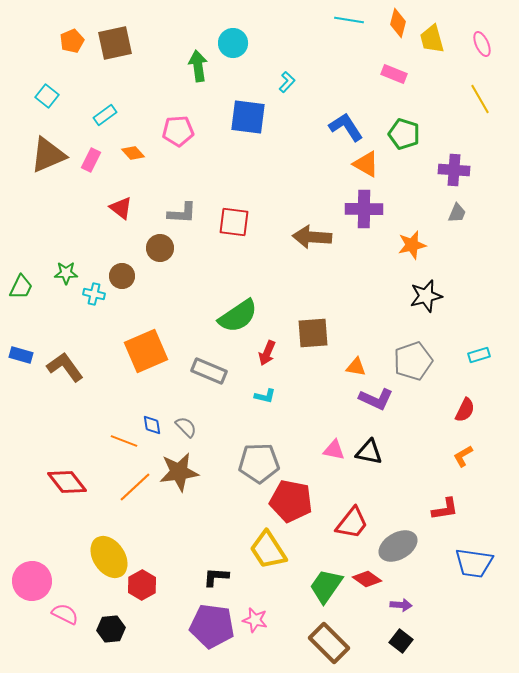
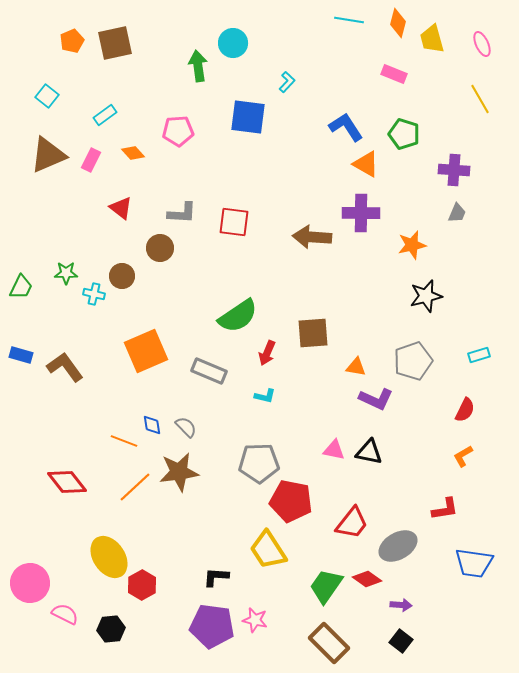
purple cross at (364, 209): moved 3 px left, 4 px down
pink circle at (32, 581): moved 2 px left, 2 px down
